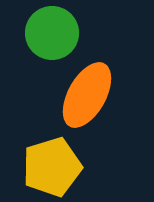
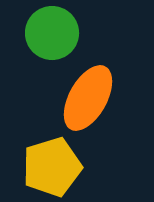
orange ellipse: moved 1 px right, 3 px down
